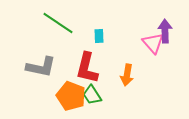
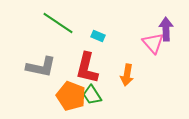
purple arrow: moved 1 px right, 2 px up
cyan rectangle: moved 1 px left; rotated 64 degrees counterclockwise
